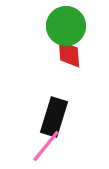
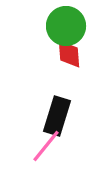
black rectangle: moved 3 px right, 1 px up
